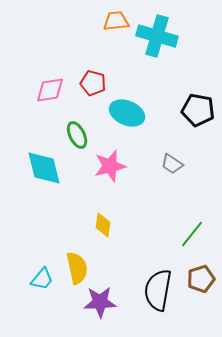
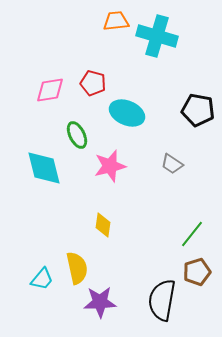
brown pentagon: moved 4 px left, 7 px up
black semicircle: moved 4 px right, 10 px down
